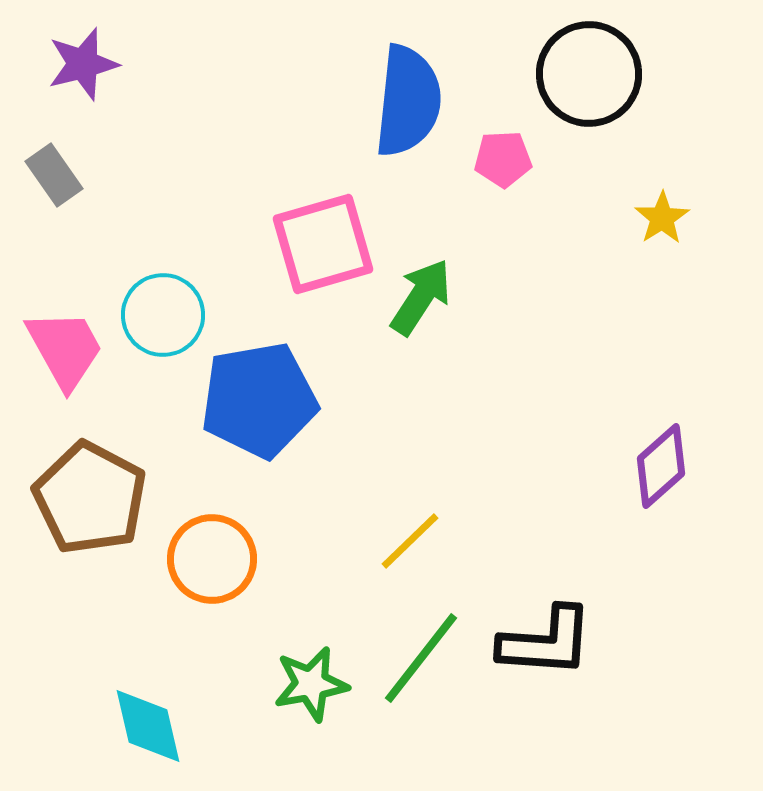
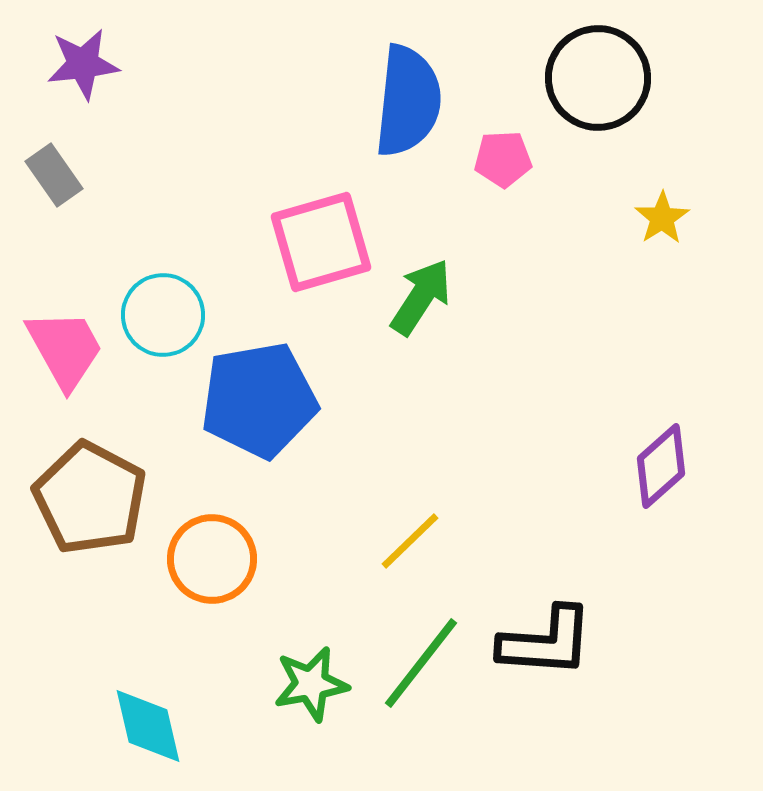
purple star: rotated 8 degrees clockwise
black circle: moved 9 px right, 4 px down
pink square: moved 2 px left, 2 px up
green line: moved 5 px down
